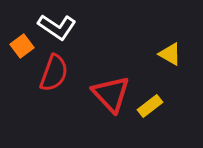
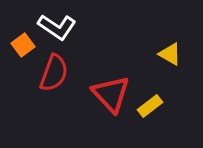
orange square: moved 1 px right, 1 px up
